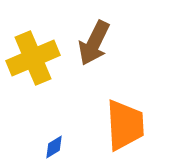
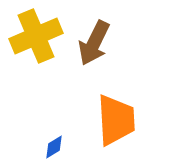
yellow cross: moved 3 px right, 22 px up
orange trapezoid: moved 9 px left, 5 px up
